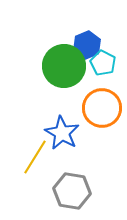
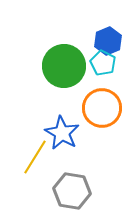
blue hexagon: moved 21 px right, 4 px up
